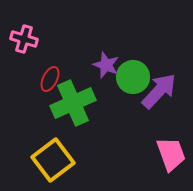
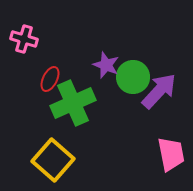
pink trapezoid: rotated 9 degrees clockwise
yellow square: rotated 12 degrees counterclockwise
